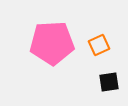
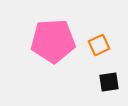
pink pentagon: moved 1 px right, 2 px up
